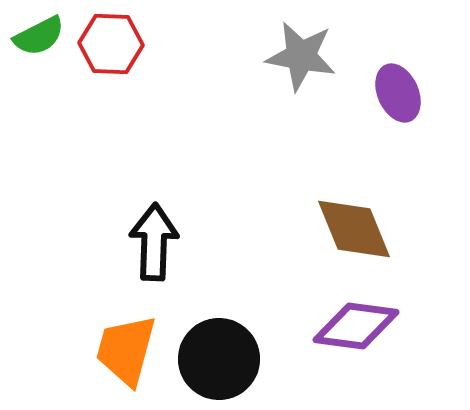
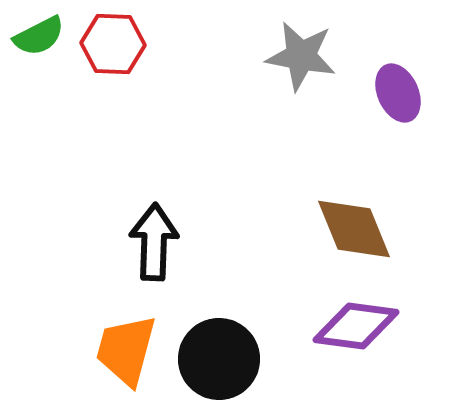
red hexagon: moved 2 px right
